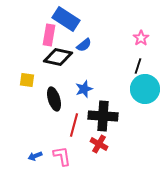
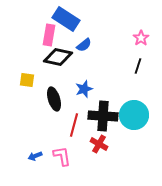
cyan circle: moved 11 px left, 26 px down
